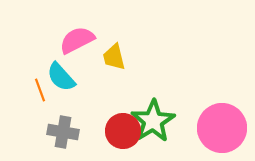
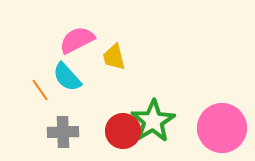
cyan semicircle: moved 6 px right
orange line: rotated 15 degrees counterclockwise
gray cross: rotated 12 degrees counterclockwise
